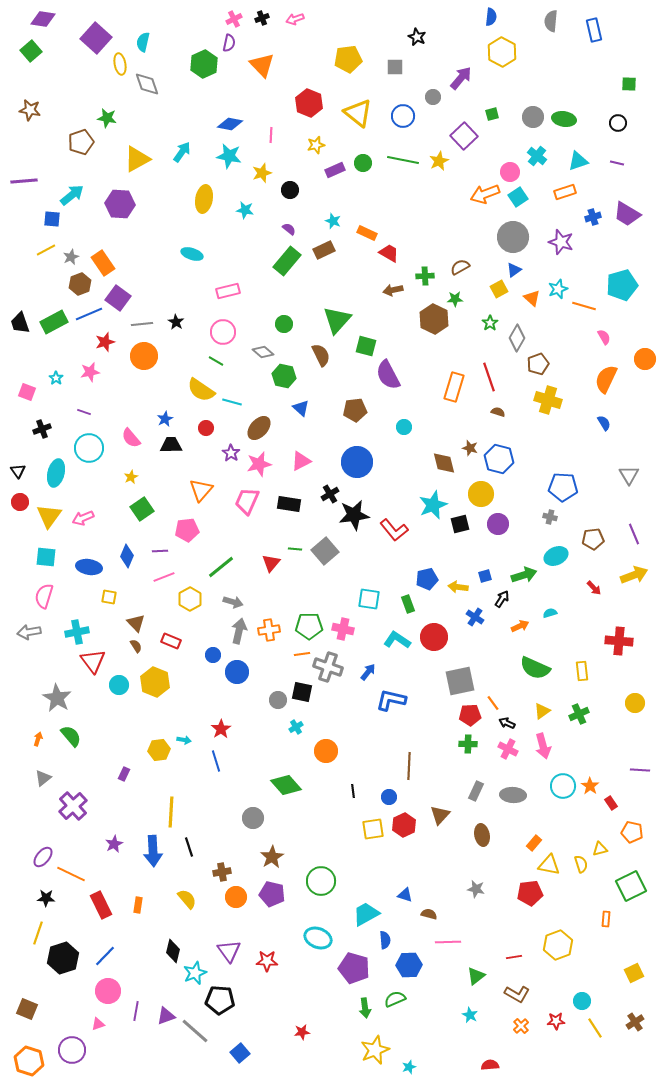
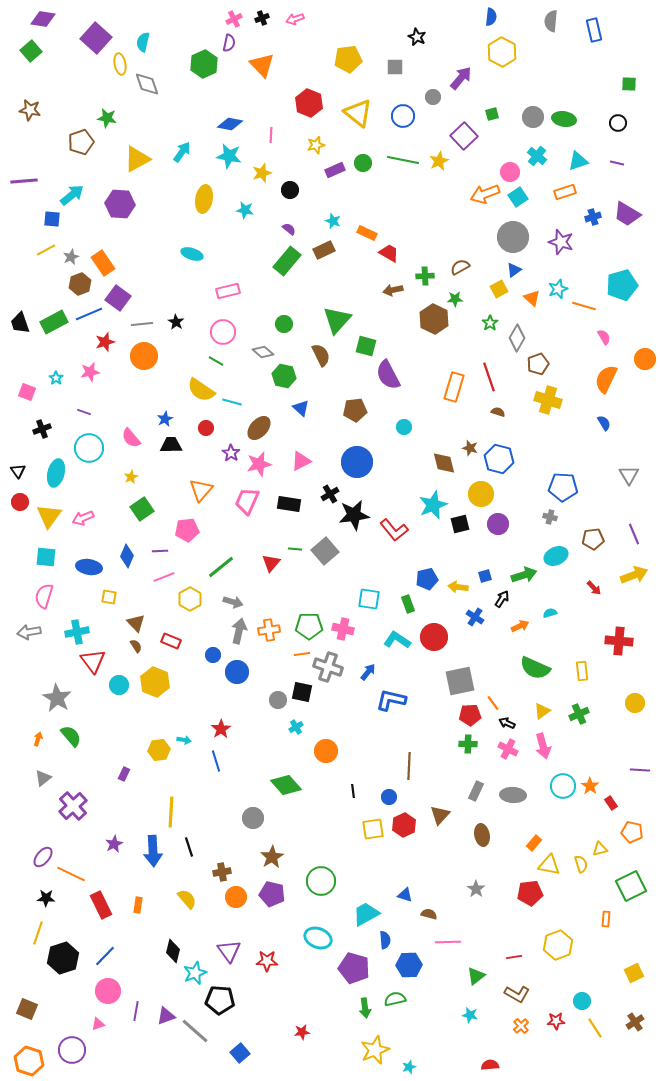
gray star at (476, 889): rotated 24 degrees clockwise
green semicircle at (395, 999): rotated 10 degrees clockwise
cyan star at (470, 1015): rotated 14 degrees counterclockwise
